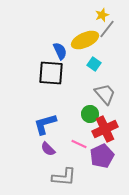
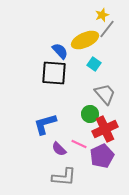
blue semicircle: rotated 18 degrees counterclockwise
black square: moved 3 px right
purple semicircle: moved 11 px right
